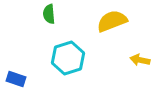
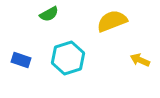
green semicircle: rotated 114 degrees counterclockwise
yellow arrow: rotated 12 degrees clockwise
blue rectangle: moved 5 px right, 19 px up
